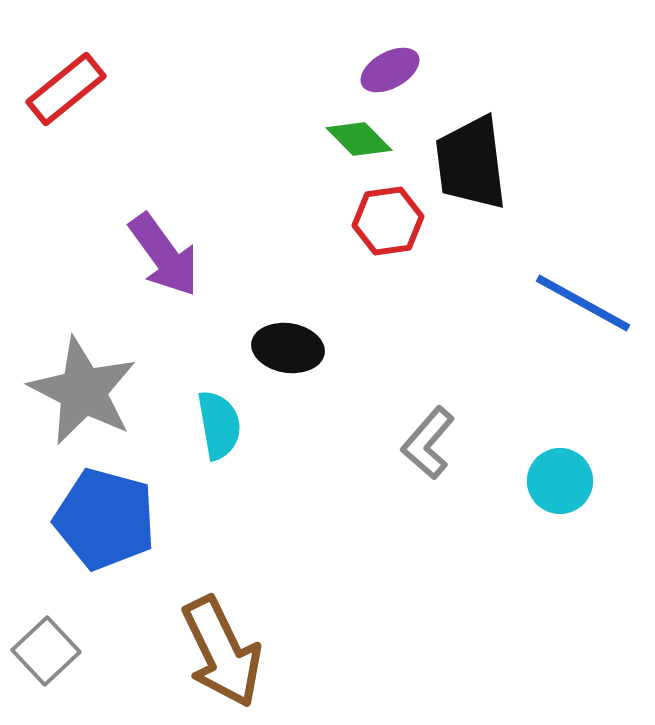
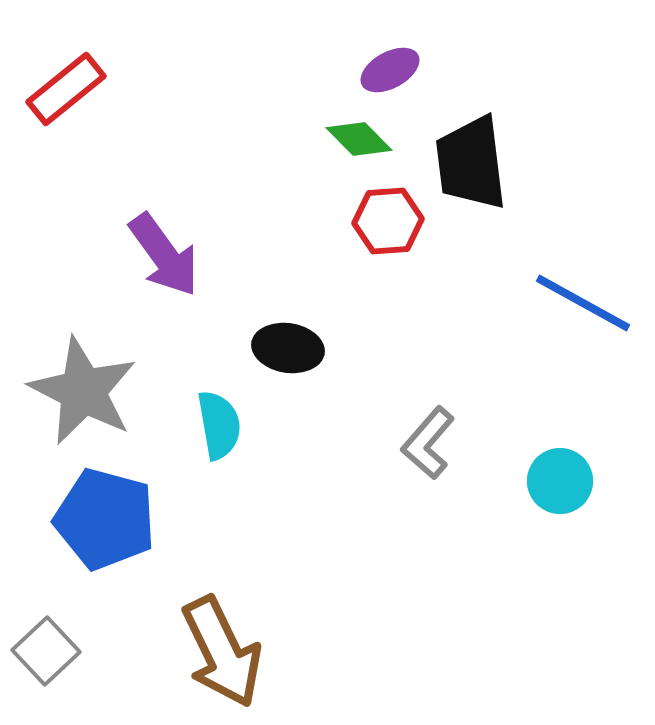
red hexagon: rotated 4 degrees clockwise
